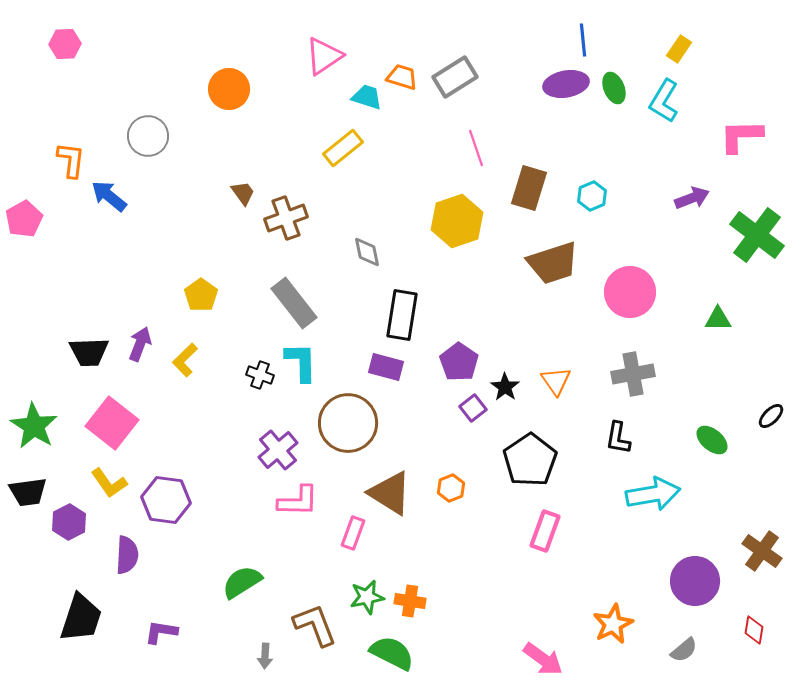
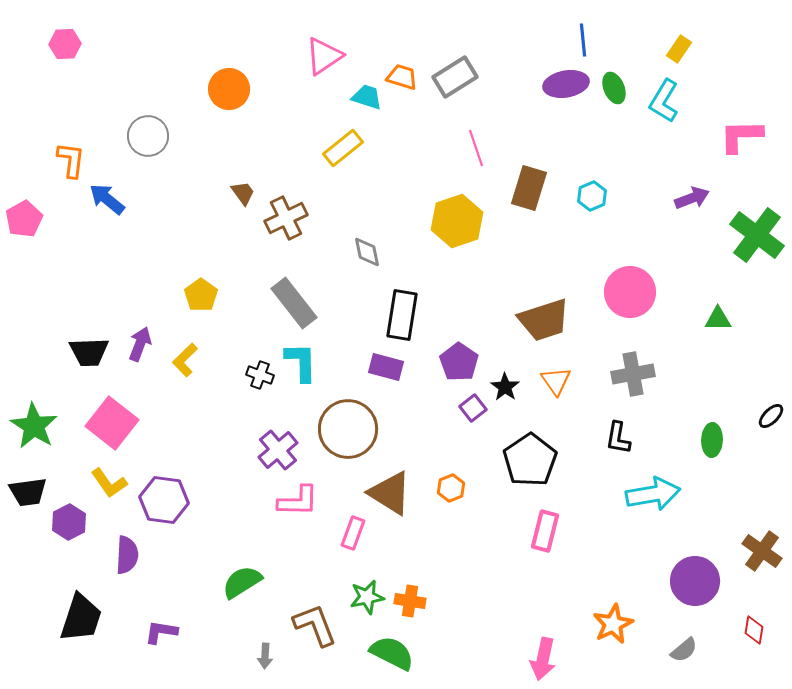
blue arrow at (109, 196): moved 2 px left, 3 px down
brown cross at (286, 218): rotated 6 degrees counterclockwise
brown trapezoid at (553, 263): moved 9 px left, 57 px down
brown circle at (348, 423): moved 6 px down
green ellipse at (712, 440): rotated 52 degrees clockwise
purple hexagon at (166, 500): moved 2 px left
pink rectangle at (545, 531): rotated 6 degrees counterclockwise
pink arrow at (543, 659): rotated 66 degrees clockwise
